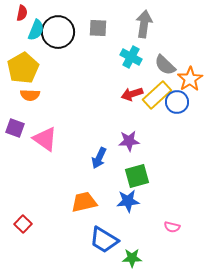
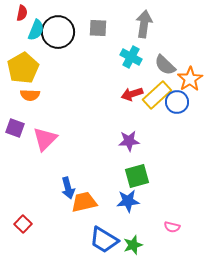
pink triangle: rotated 40 degrees clockwise
blue arrow: moved 31 px left, 30 px down; rotated 40 degrees counterclockwise
green star: moved 1 px right, 13 px up; rotated 18 degrees counterclockwise
